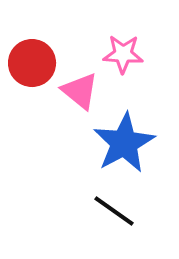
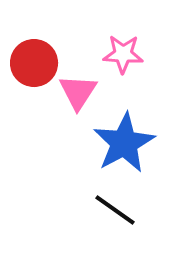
red circle: moved 2 px right
pink triangle: moved 2 px left, 1 px down; rotated 24 degrees clockwise
black line: moved 1 px right, 1 px up
